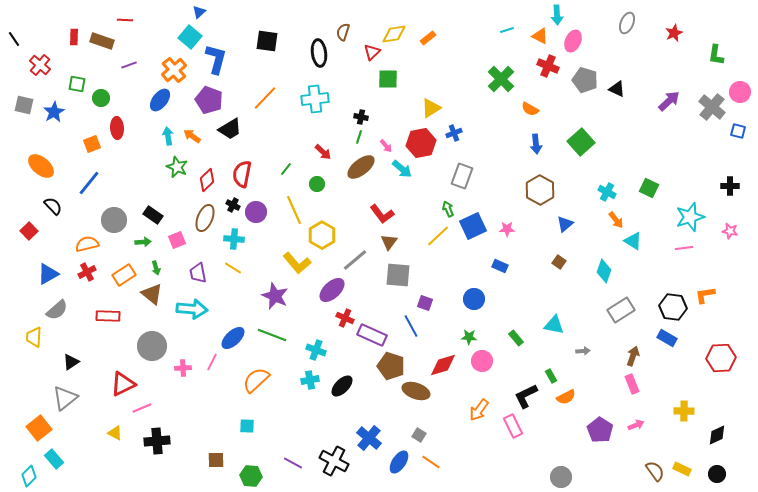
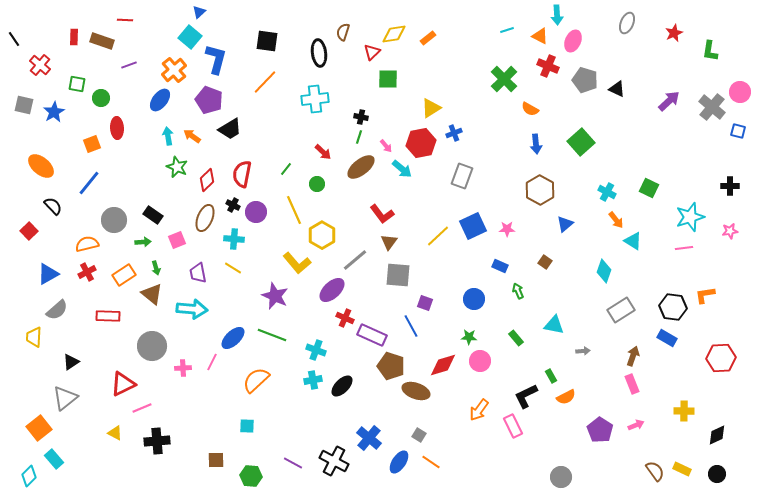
green L-shape at (716, 55): moved 6 px left, 4 px up
green cross at (501, 79): moved 3 px right
orange line at (265, 98): moved 16 px up
green arrow at (448, 209): moved 70 px right, 82 px down
pink star at (730, 231): rotated 21 degrees counterclockwise
brown square at (559, 262): moved 14 px left
pink circle at (482, 361): moved 2 px left
cyan cross at (310, 380): moved 3 px right
